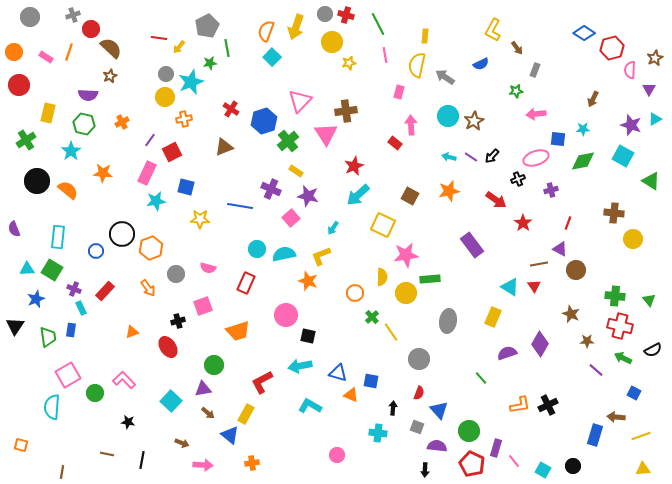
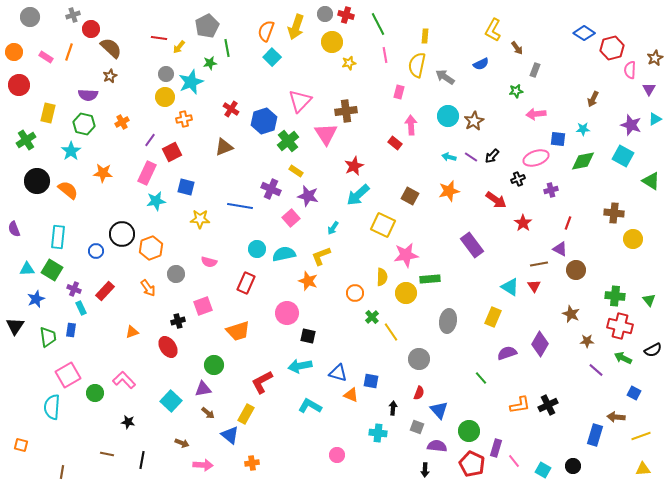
pink semicircle at (208, 268): moved 1 px right, 6 px up
pink circle at (286, 315): moved 1 px right, 2 px up
